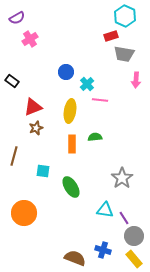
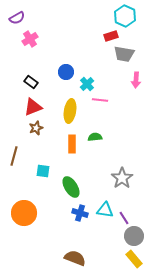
black rectangle: moved 19 px right, 1 px down
blue cross: moved 23 px left, 37 px up
